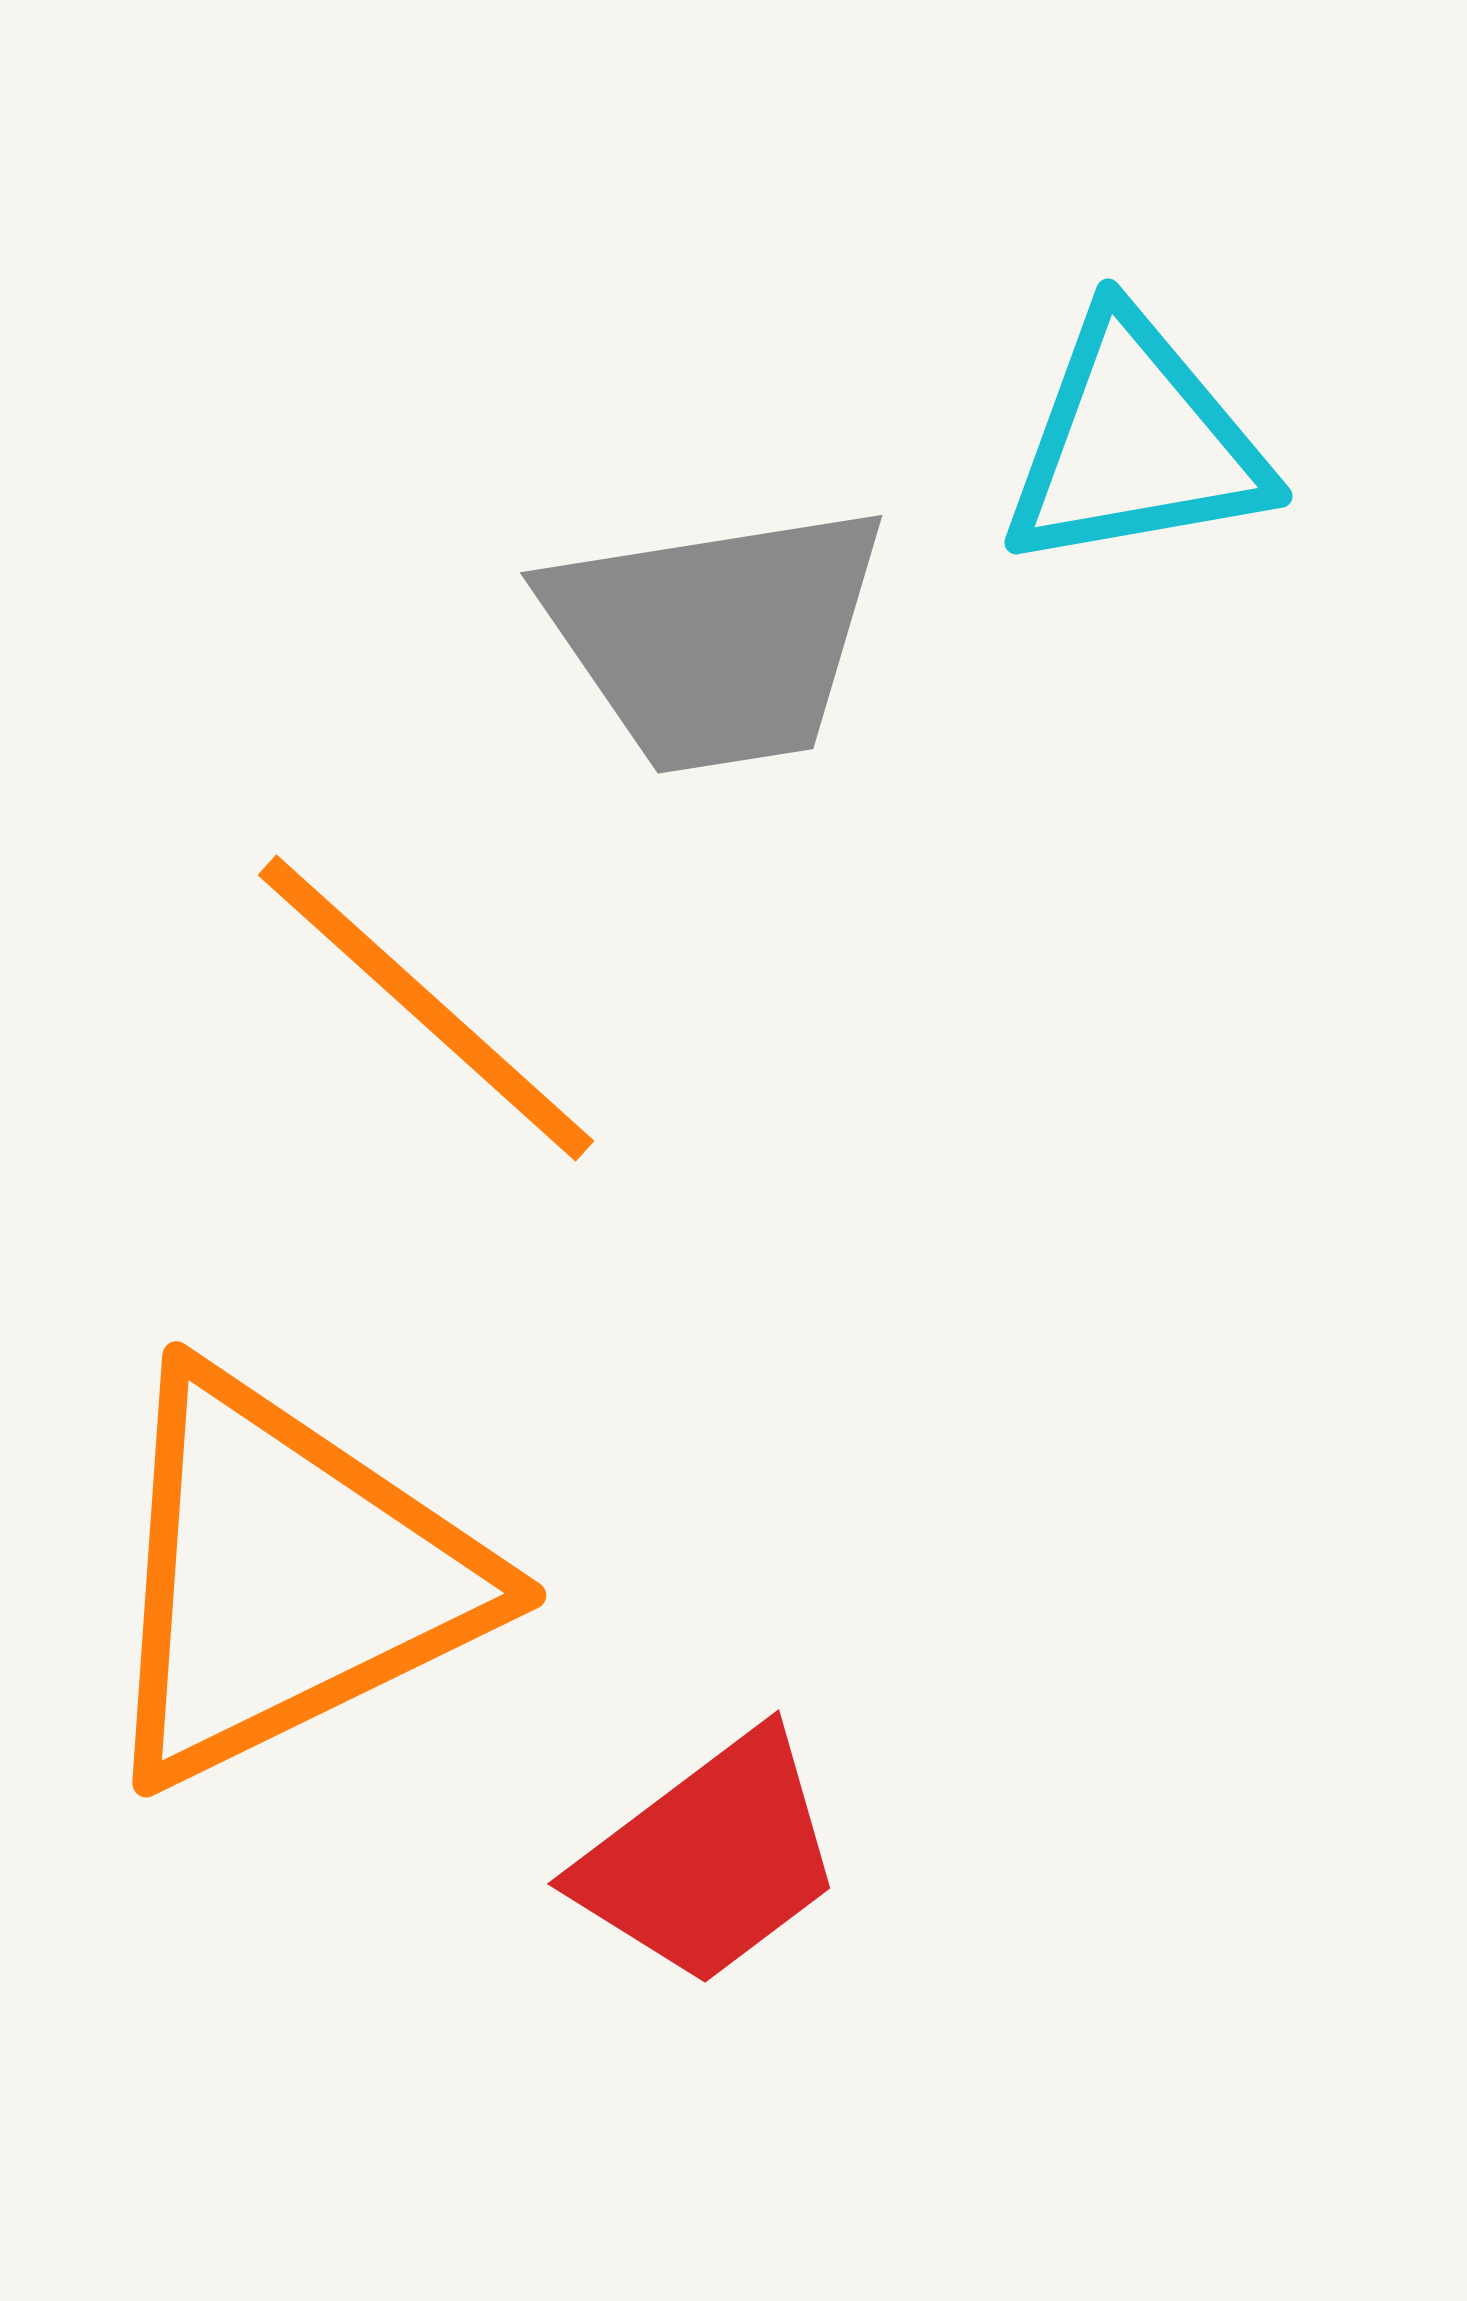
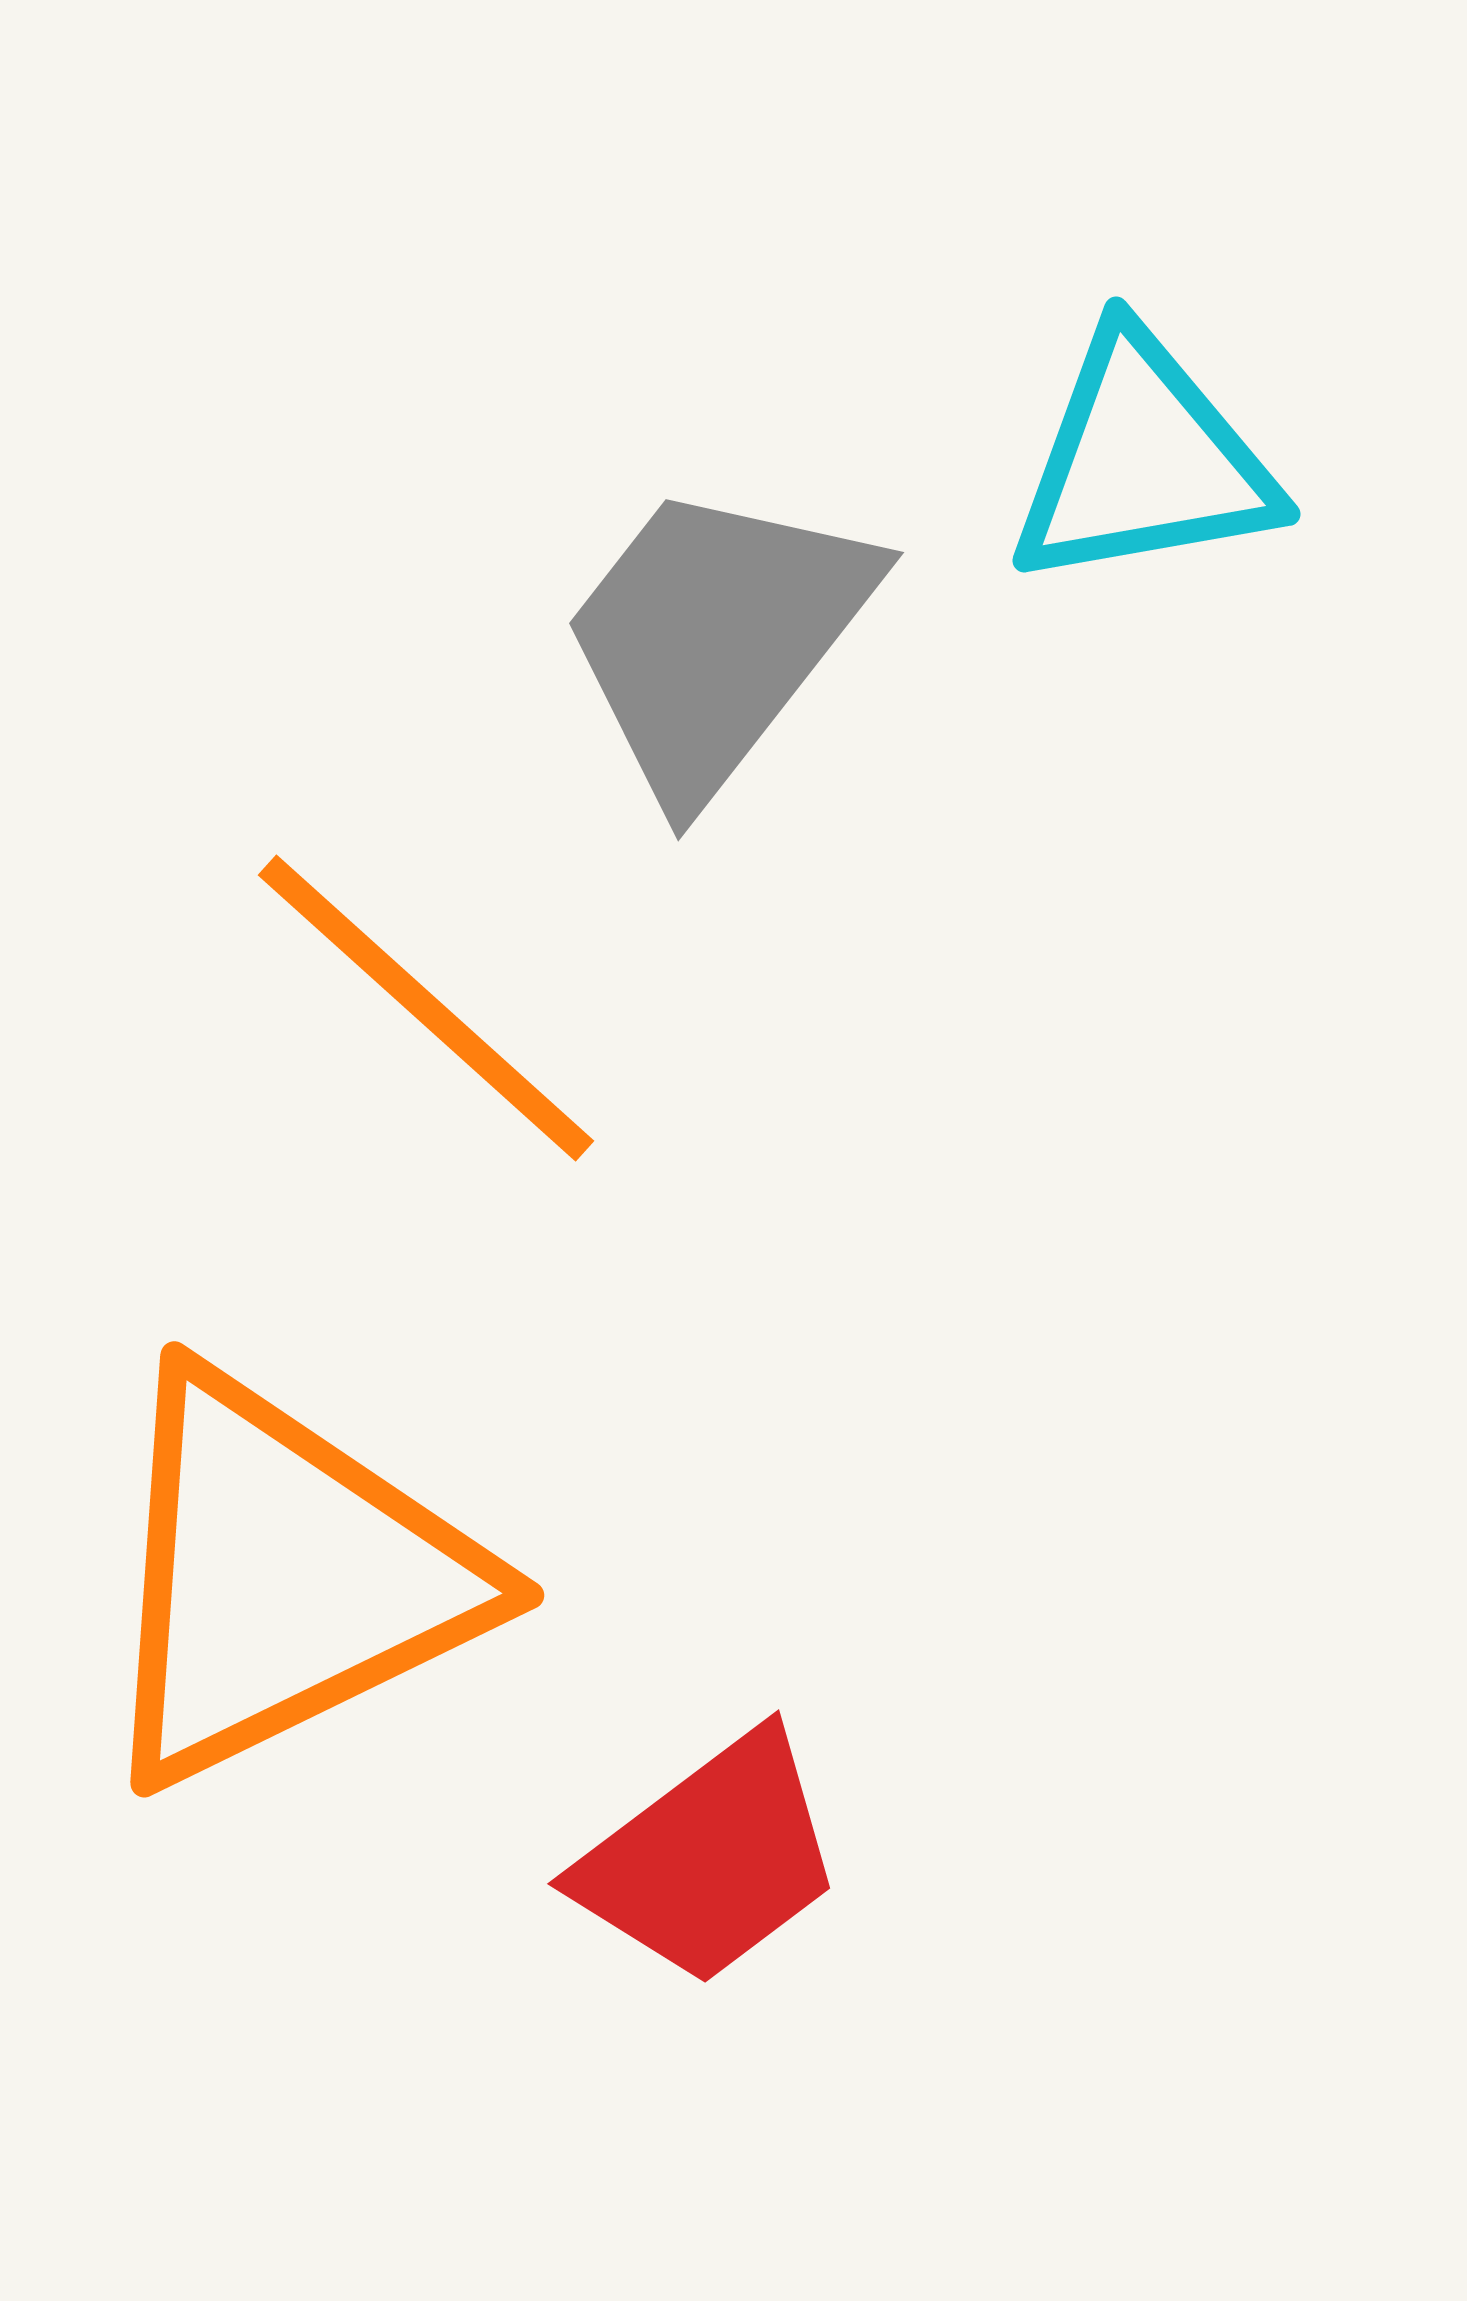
cyan triangle: moved 8 px right, 18 px down
gray trapezoid: rotated 137 degrees clockwise
orange triangle: moved 2 px left
